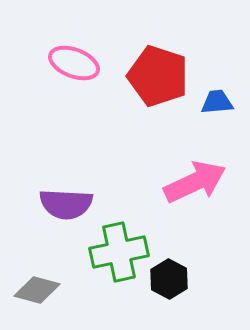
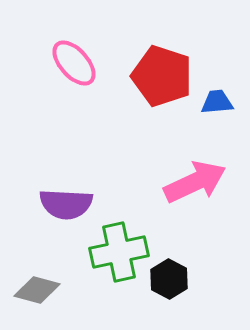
pink ellipse: rotated 27 degrees clockwise
red pentagon: moved 4 px right
